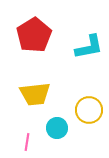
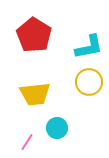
red pentagon: rotated 8 degrees counterclockwise
yellow circle: moved 28 px up
pink line: rotated 24 degrees clockwise
